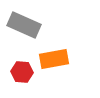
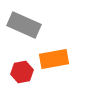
red hexagon: rotated 15 degrees counterclockwise
